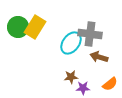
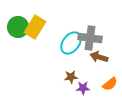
gray cross: moved 4 px down
